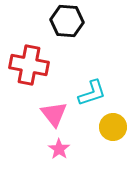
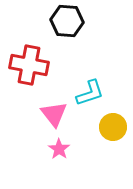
cyan L-shape: moved 2 px left
